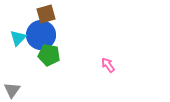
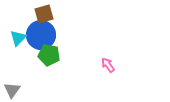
brown square: moved 2 px left
